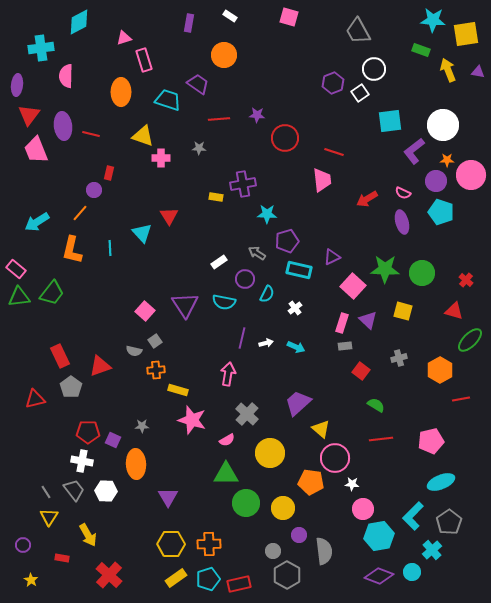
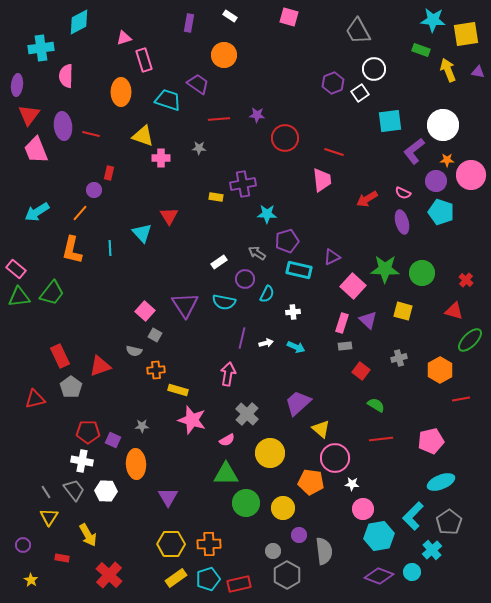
cyan arrow at (37, 222): moved 10 px up
white cross at (295, 308): moved 2 px left, 4 px down; rotated 32 degrees clockwise
gray square at (155, 341): moved 6 px up; rotated 24 degrees counterclockwise
